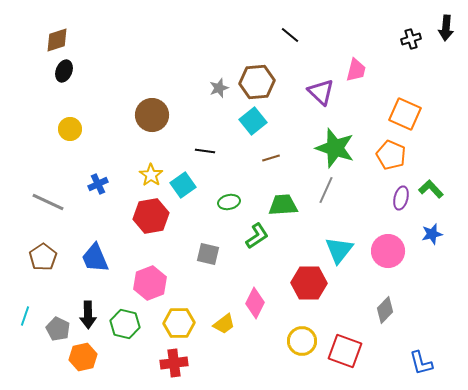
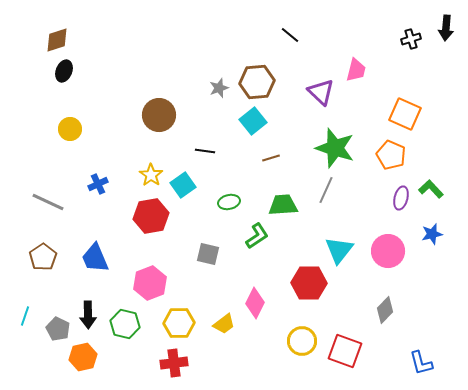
brown circle at (152, 115): moved 7 px right
